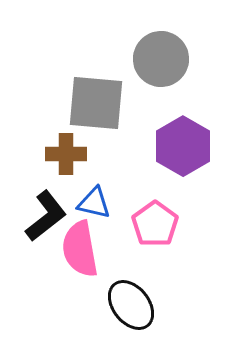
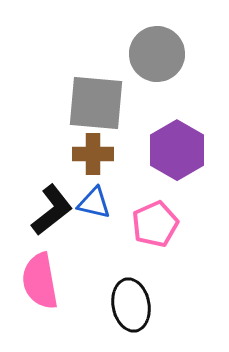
gray circle: moved 4 px left, 5 px up
purple hexagon: moved 6 px left, 4 px down
brown cross: moved 27 px right
black L-shape: moved 6 px right, 6 px up
pink pentagon: rotated 12 degrees clockwise
pink semicircle: moved 40 px left, 32 px down
black ellipse: rotated 27 degrees clockwise
